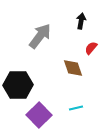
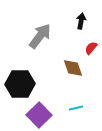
black hexagon: moved 2 px right, 1 px up
